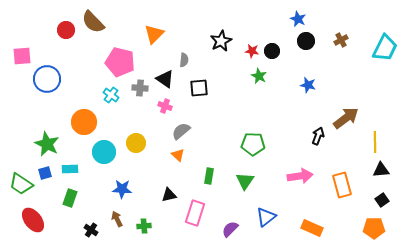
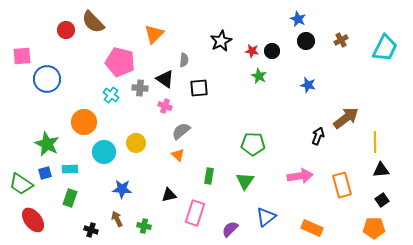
green cross at (144, 226): rotated 16 degrees clockwise
black cross at (91, 230): rotated 16 degrees counterclockwise
